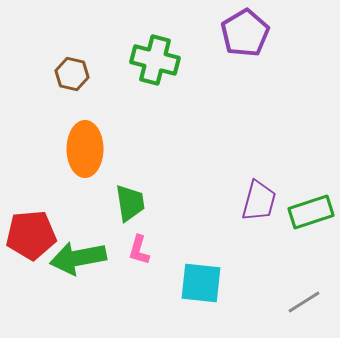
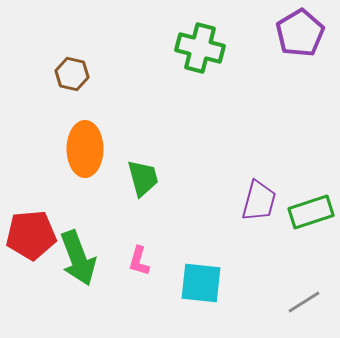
purple pentagon: moved 55 px right
green cross: moved 45 px right, 12 px up
green trapezoid: moved 13 px right, 25 px up; rotated 6 degrees counterclockwise
pink L-shape: moved 11 px down
green arrow: rotated 100 degrees counterclockwise
